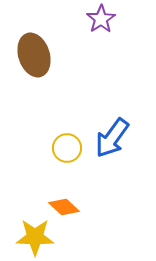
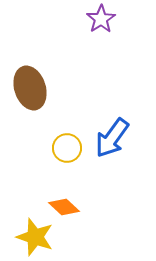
brown ellipse: moved 4 px left, 33 px down
yellow star: rotated 18 degrees clockwise
